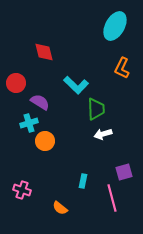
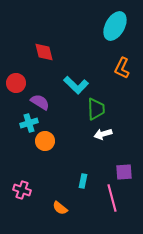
purple square: rotated 12 degrees clockwise
